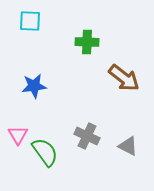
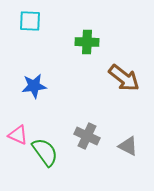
pink triangle: rotated 35 degrees counterclockwise
